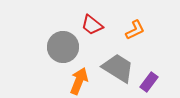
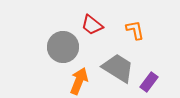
orange L-shape: rotated 75 degrees counterclockwise
